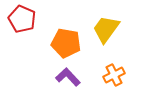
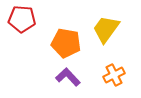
red pentagon: rotated 20 degrees counterclockwise
